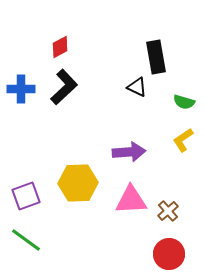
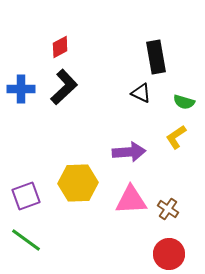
black triangle: moved 4 px right, 6 px down
yellow L-shape: moved 7 px left, 3 px up
brown cross: moved 2 px up; rotated 15 degrees counterclockwise
